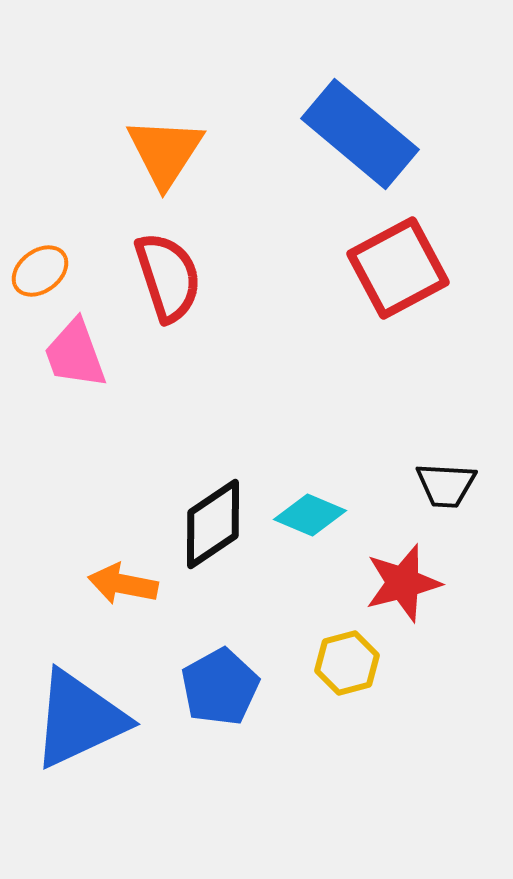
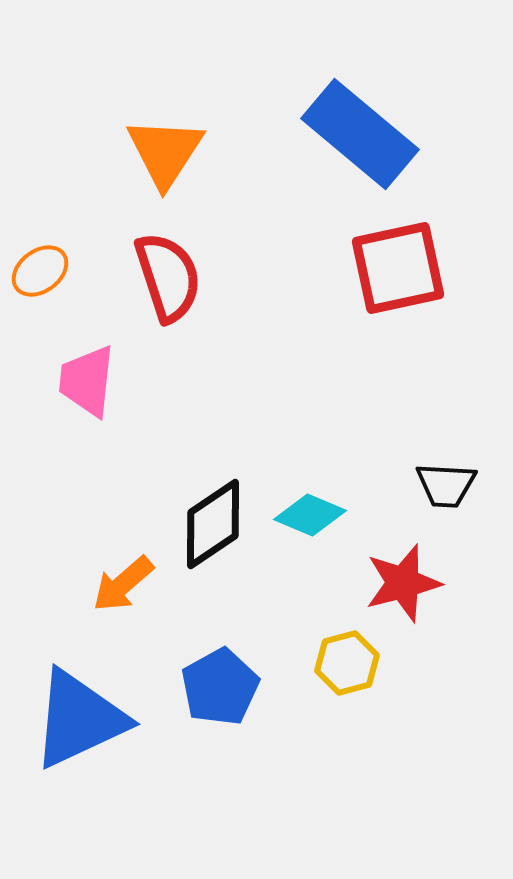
red square: rotated 16 degrees clockwise
pink trapezoid: moved 12 px right, 27 px down; rotated 26 degrees clockwise
orange arrow: rotated 52 degrees counterclockwise
